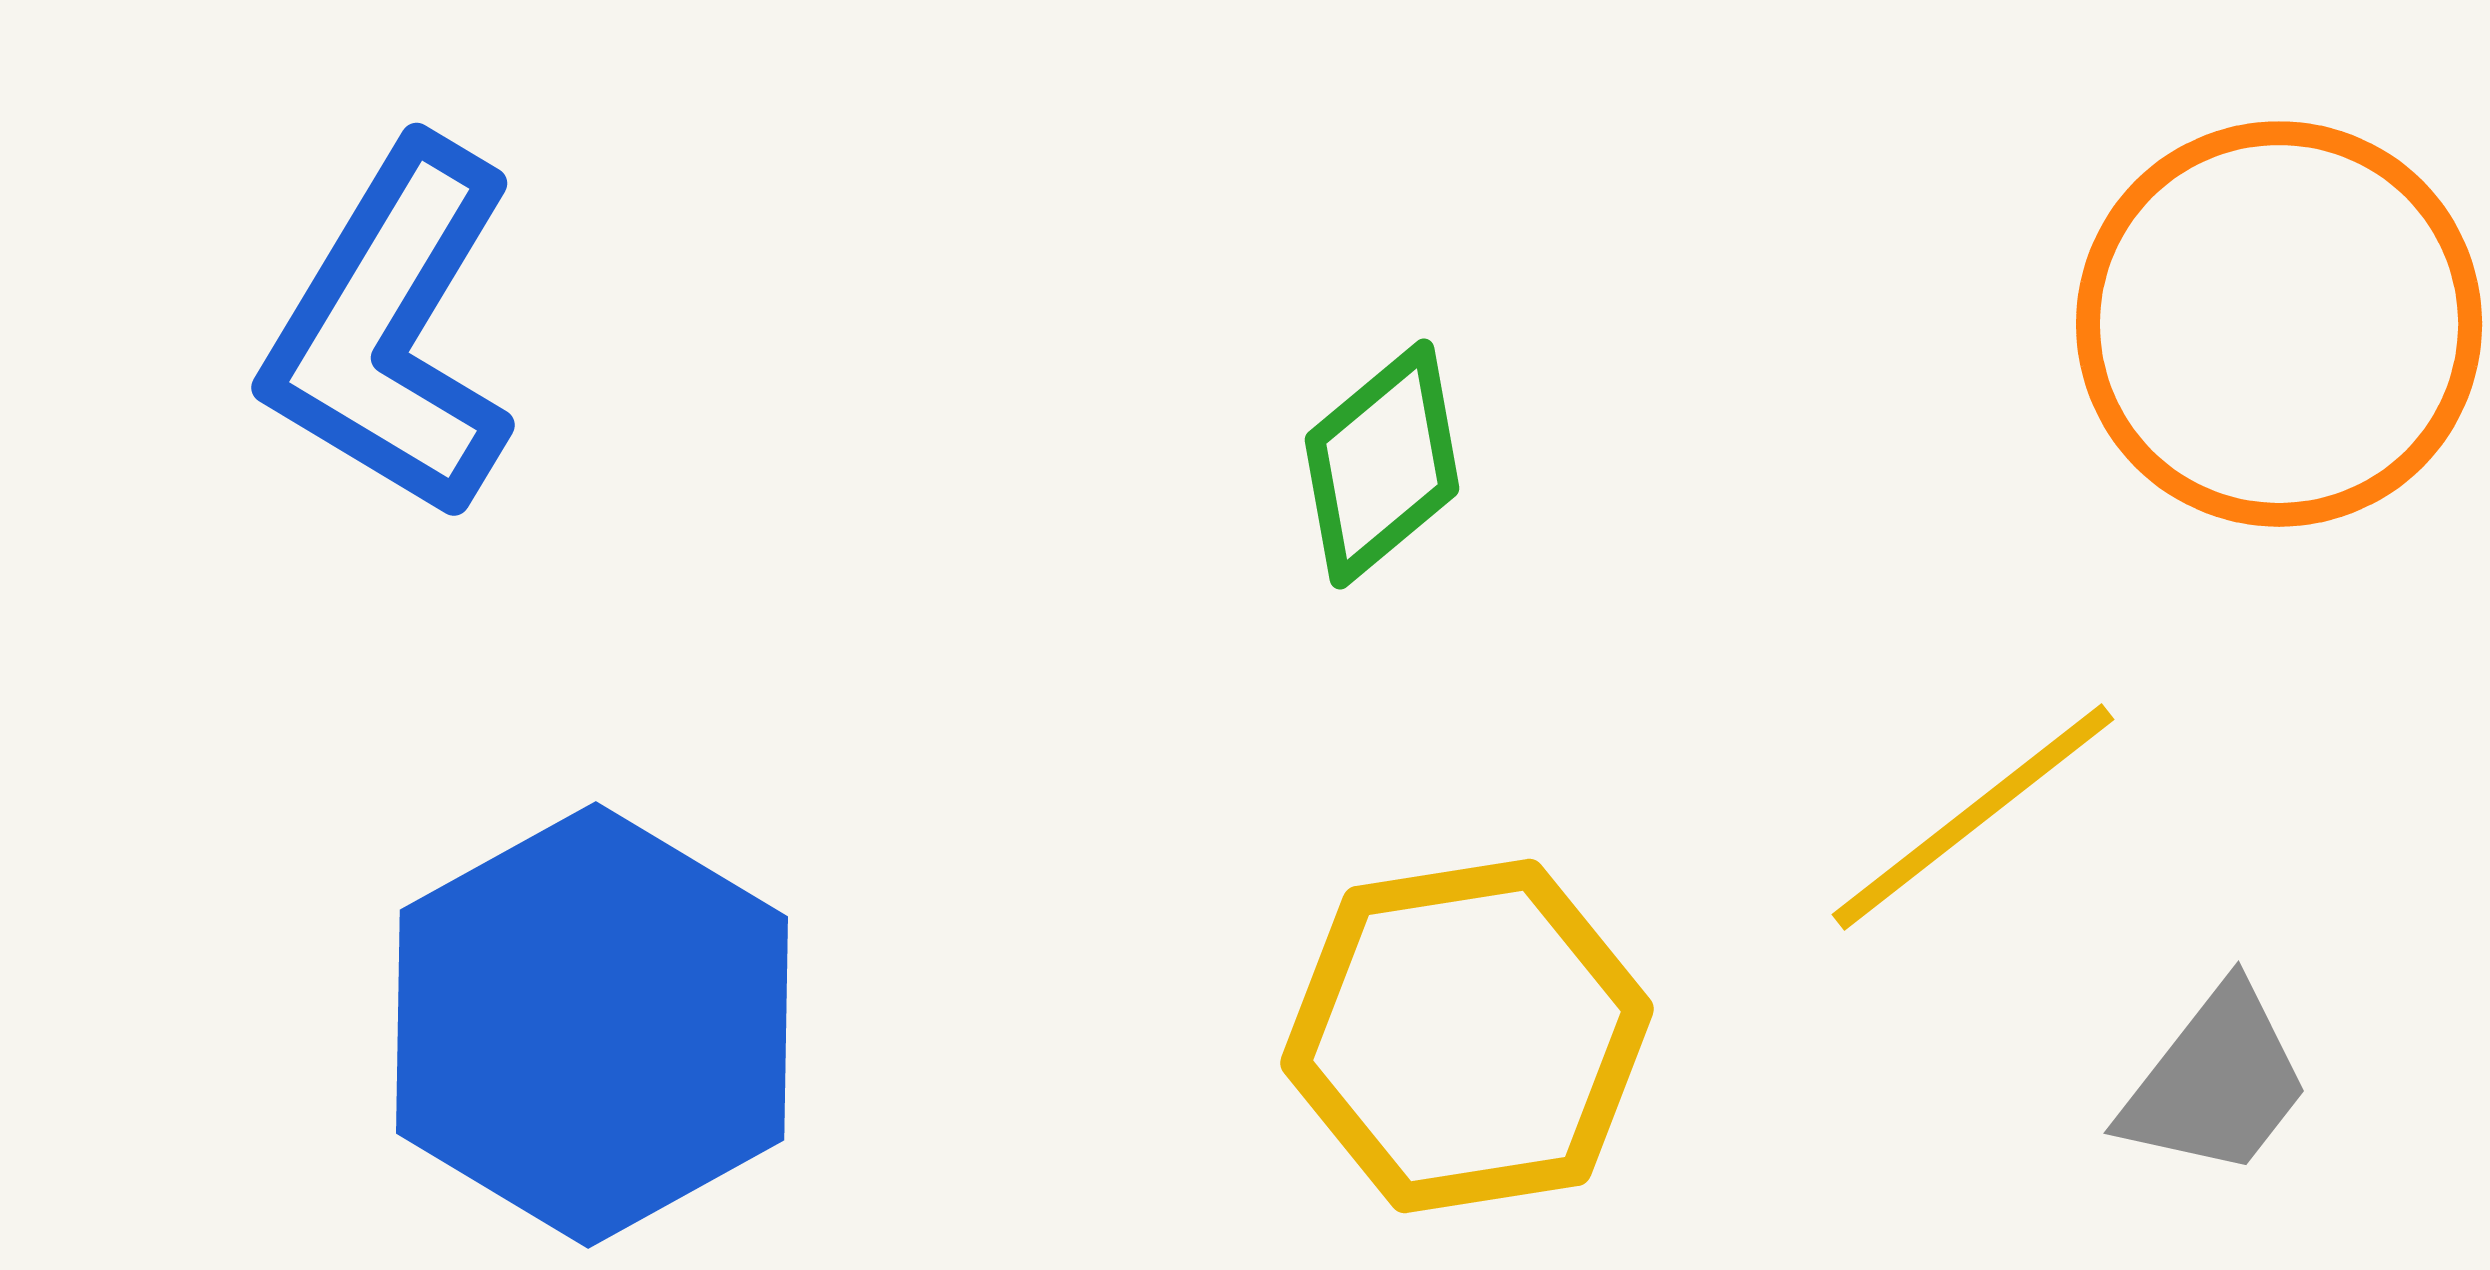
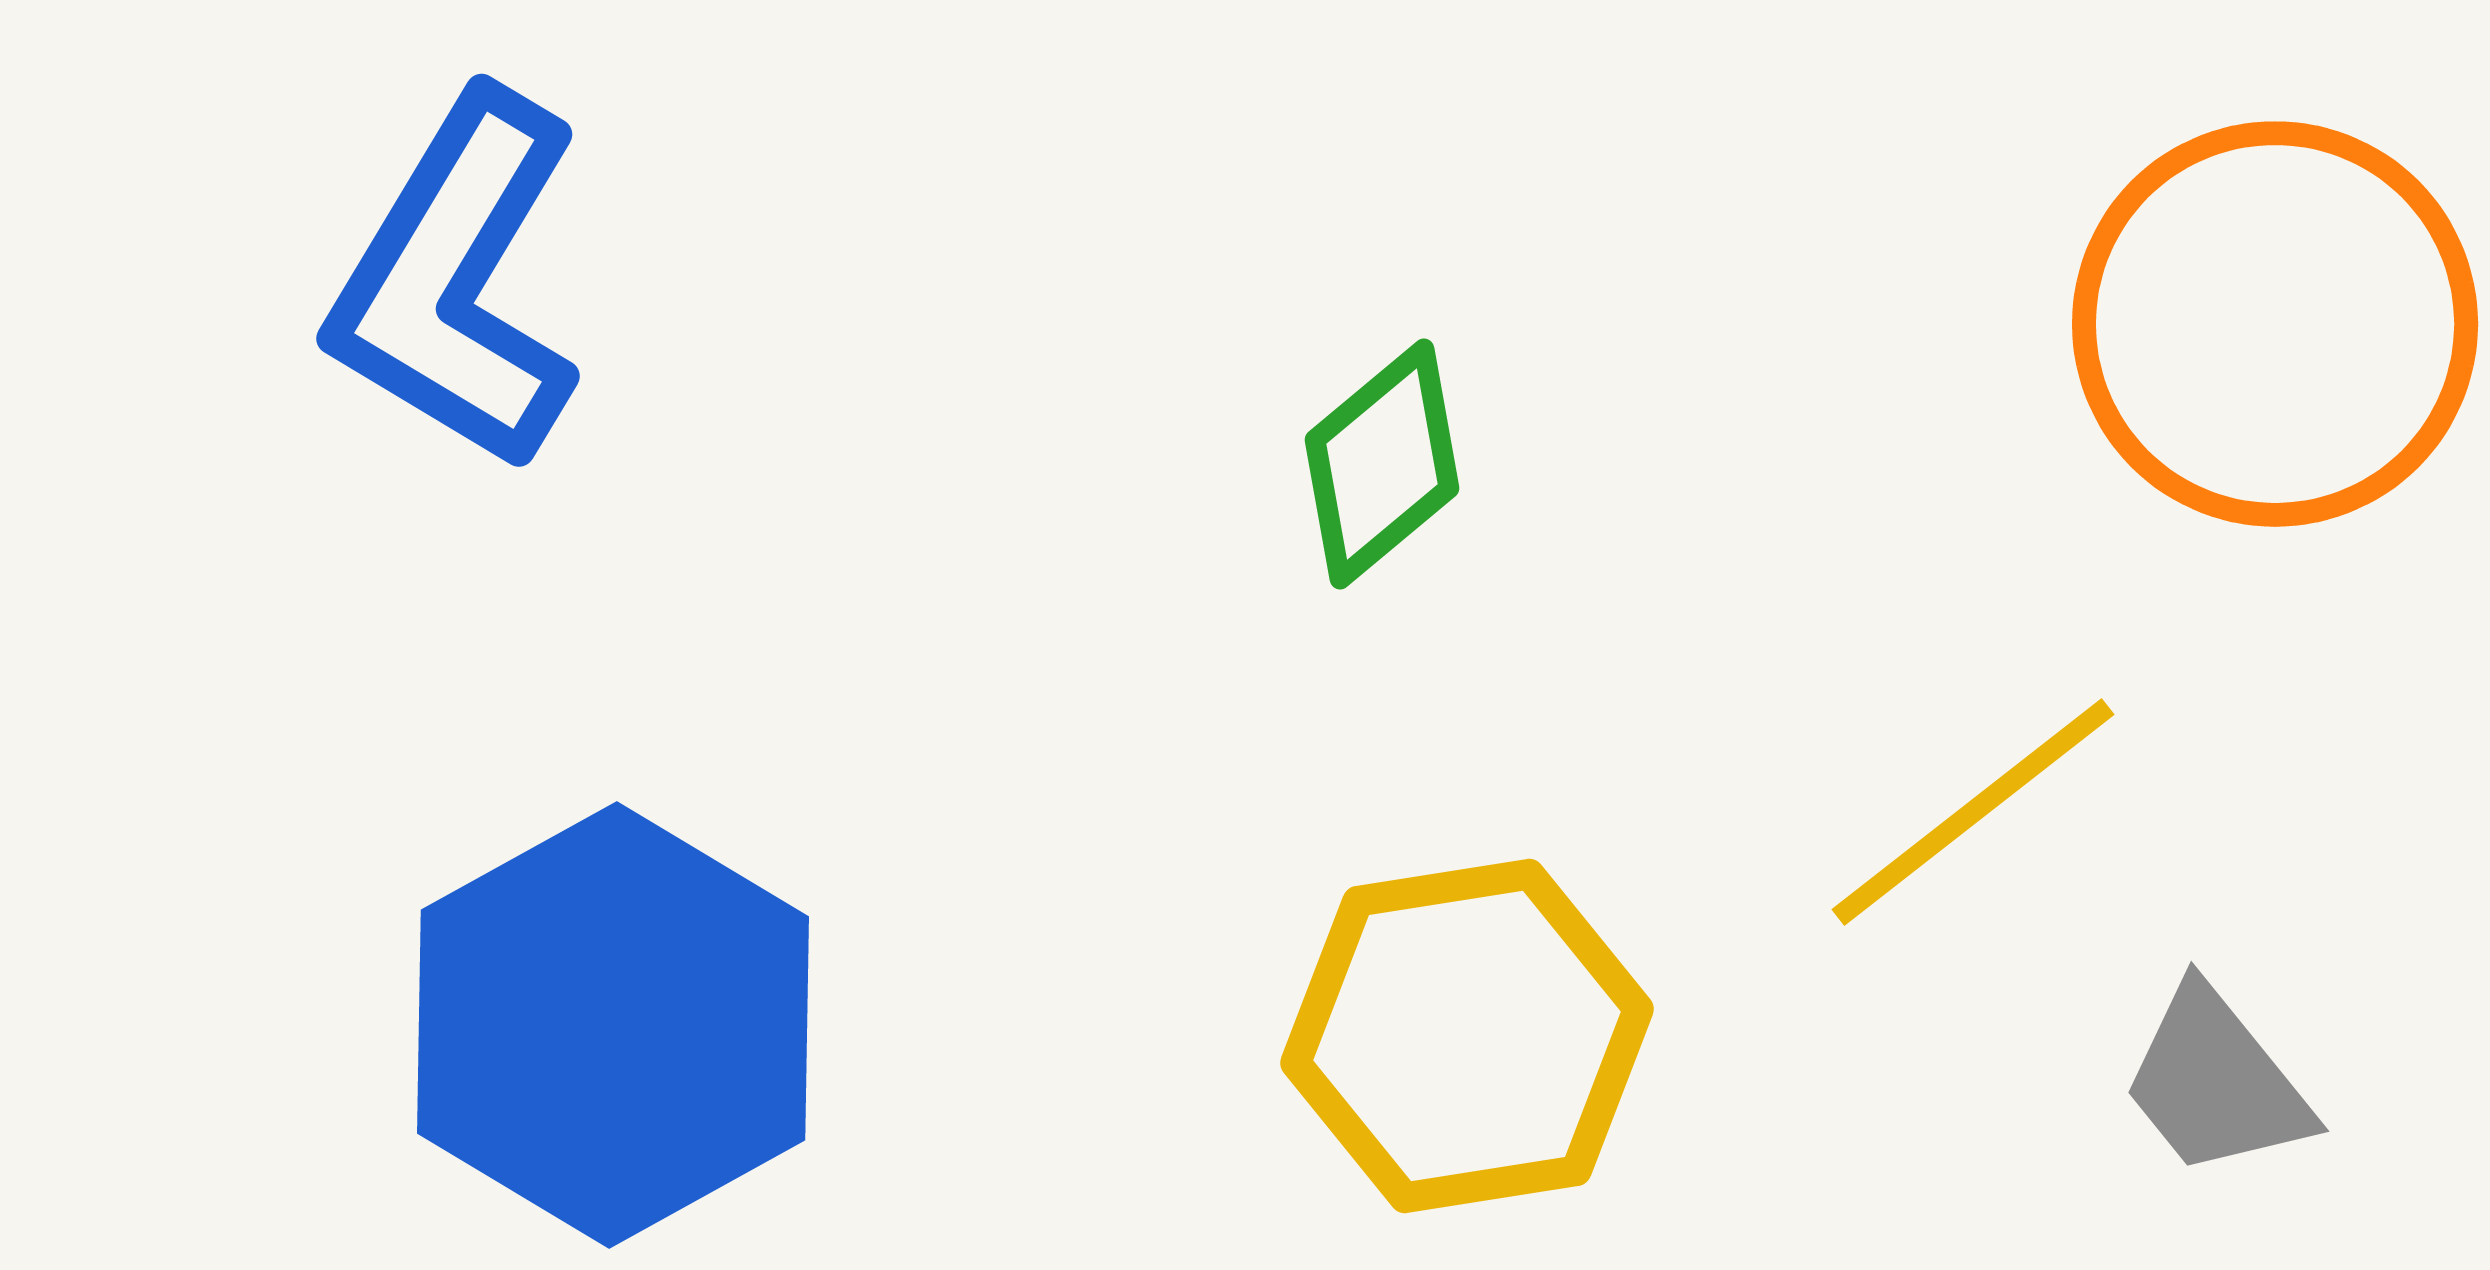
orange circle: moved 4 px left
blue L-shape: moved 65 px right, 49 px up
yellow line: moved 5 px up
blue hexagon: moved 21 px right
gray trapezoid: rotated 103 degrees clockwise
